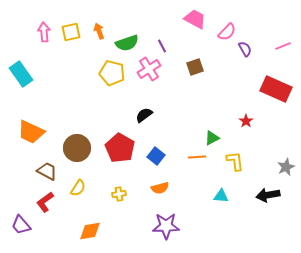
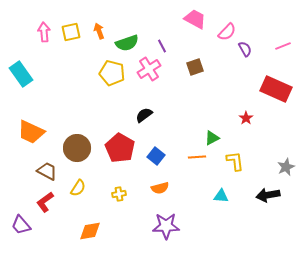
red star: moved 3 px up
